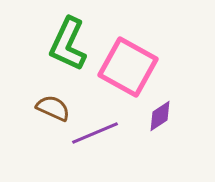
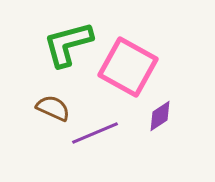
green L-shape: rotated 50 degrees clockwise
